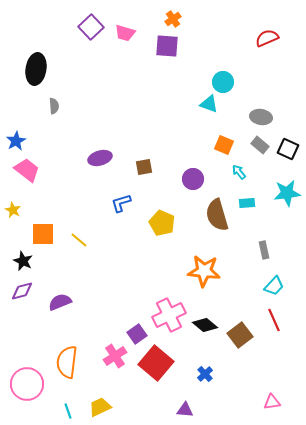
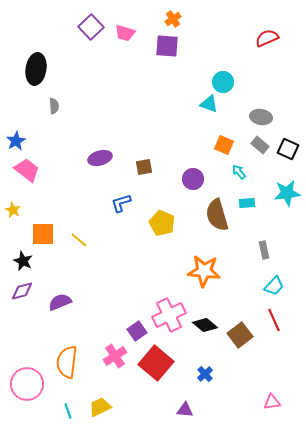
purple square at (137, 334): moved 3 px up
